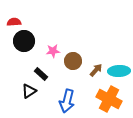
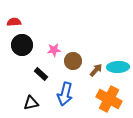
black circle: moved 2 px left, 4 px down
pink star: moved 1 px right, 1 px up
cyan ellipse: moved 1 px left, 4 px up
black triangle: moved 2 px right, 12 px down; rotated 21 degrees clockwise
blue arrow: moved 2 px left, 7 px up
